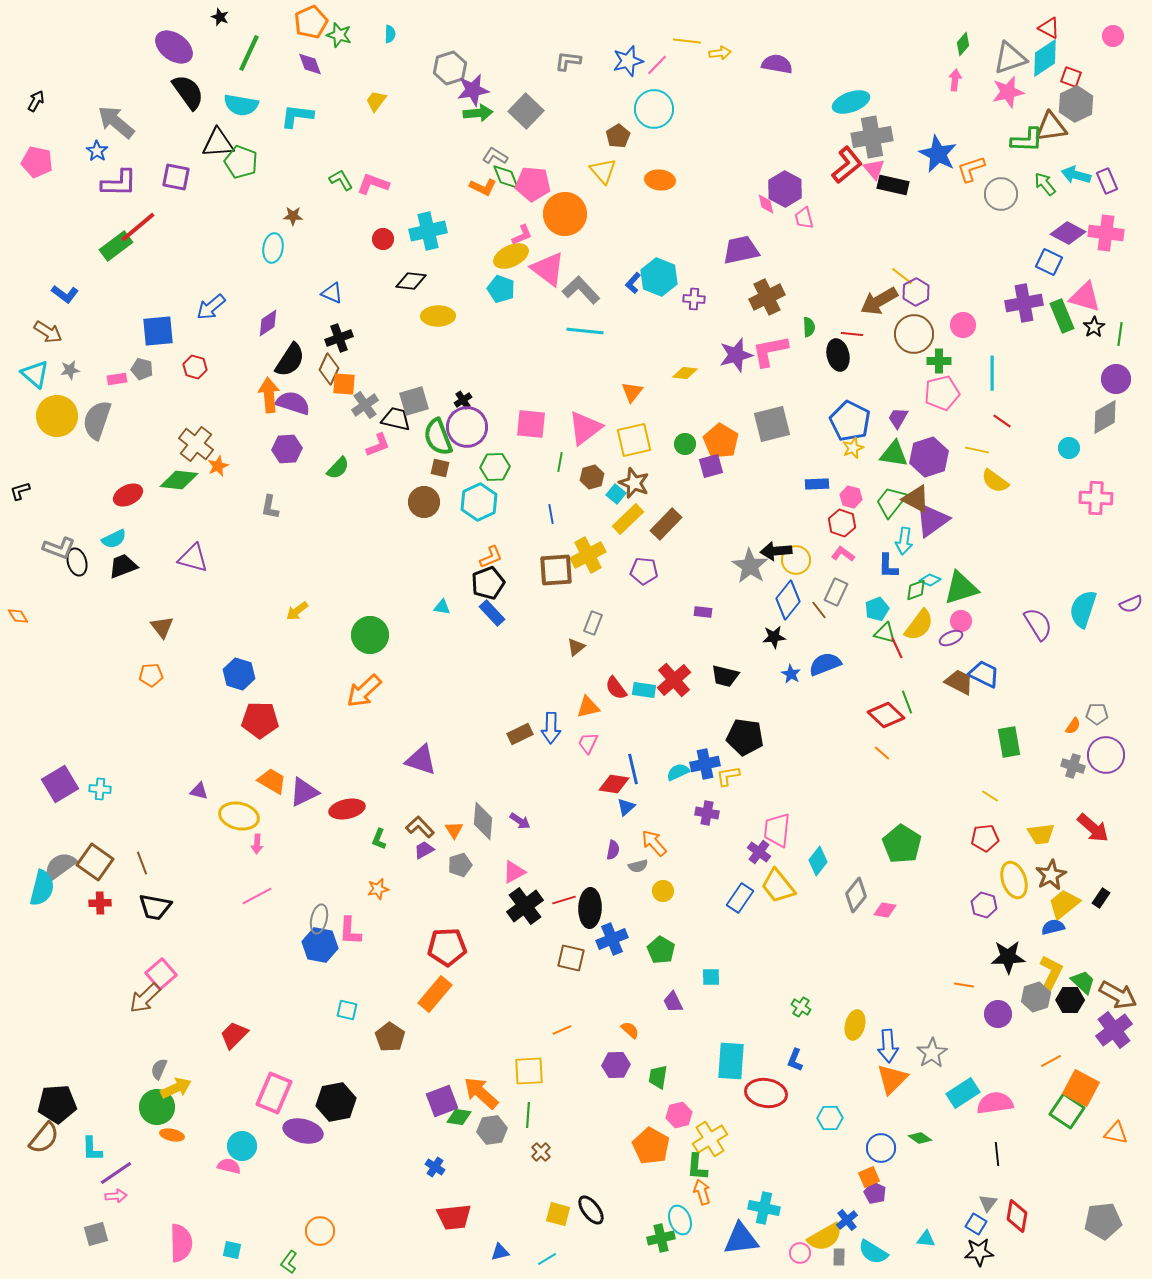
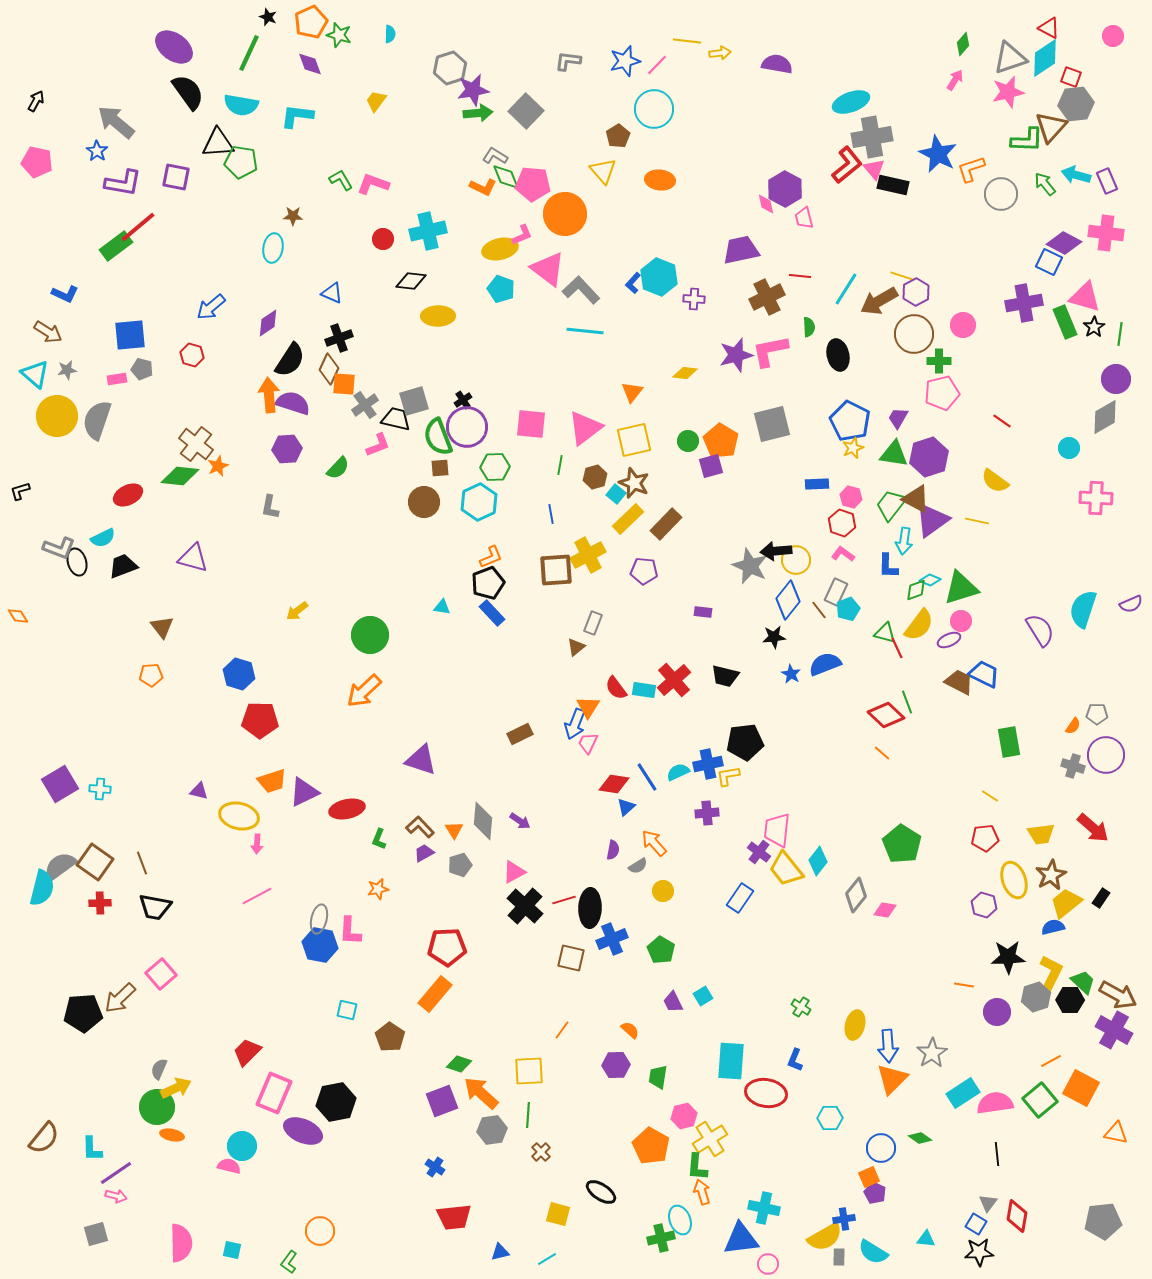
black star at (220, 17): moved 48 px right
blue star at (628, 61): moved 3 px left
pink arrow at (955, 80): rotated 25 degrees clockwise
gray hexagon at (1076, 104): rotated 20 degrees clockwise
brown triangle at (1051, 127): rotated 40 degrees counterclockwise
green pentagon at (241, 162): rotated 12 degrees counterclockwise
purple L-shape at (119, 183): moved 4 px right; rotated 9 degrees clockwise
purple diamond at (1068, 233): moved 4 px left, 10 px down
yellow ellipse at (511, 256): moved 11 px left, 7 px up; rotated 12 degrees clockwise
yellow line at (902, 276): rotated 20 degrees counterclockwise
blue L-shape at (65, 294): rotated 12 degrees counterclockwise
green rectangle at (1062, 316): moved 3 px right, 6 px down
blue square at (158, 331): moved 28 px left, 4 px down
red line at (852, 334): moved 52 px left, 58 px up
red hexagon at (195, 367): moved 3 px left, 12 px up
gray star at (70, 370): moved 3 px left
cyan line at (992, 373): moved 146 px left, 84 px up; rotated 32 degrees clockwise
green circle at (685, 444): moved 3 px right, 3 px up
yellow line at (977, 450): moved 71 px down
green line at (560, 462): moved 3 px down
brown square at (440, 468): rotated 18 degrees counterclockwise
brown hexagon at (592, 477): moved 3 px right
green diamond at (179, 480): moved 1 px right, 4 px up
green trapezoid at (891, 502): moved 3 px down
cyan semicircle at (114, 539): moved 11 px left, 1 px up
gray star at (750, 566): rotated 9 degrees counterclockwise
cyan pentagon at (877, 609): moved 29 px left
purple semicircle at (1038, 624): moved 2 px right, 6 px down
purple ellipse at (951, 638): moved 2 px left, 2 px down
orange triangle at (588, 707): rotated 45 degrees counterclockwise
blue arrow at (551, 728): moved 24 px right, 4 px up; rotated 20 degrees clockwise
black pentagon at (745, 737): moved 5 px down; rotated 15 degrees counterclockwise
blue cross at (705, 764): moved 3 px right
blue line at (633, 769): moved 14 px right, 8 px down; rotated 20 degrees counterclockwise
orange trapezoid at (272, 781): rotated 132 degrees clockwise
purple cross at (707, 813): rotated 15 degrees counterclockwise
purple trapezoid at (424, 850): moved 3 px down
gray semicircle at (638, 866): rotated 18 degrees counterclockwise
yellow trapezoid at (778, 886): moved 8 px right, 17 px up
yellow trapezoid at (1064, 904): moved 2 px right, 1 px up
black cross at (525, 906): rotated 12 degrees counterclockwise
cyan square at (711, 977): moved 8 px left, 19 px down; rotated 30 degrees counterclockwise
brown arrow at (145, 998): moved 25 px left
purple circle at (998, 1014): moved 1 px left, 2 px up
orange line at (562, 1030): rotated 30 degrees counterclockwise
purple cross at (1114, 1030): rotated 24 degrees counterclockwise
red trapezoid at (234, 1035): moved 13 px right, 17 px down
black pentagon at (57, 1104): moved 26 px right, 91 px up
green square at (1067, 1111): moved 27 px left, 11 px up; rotated 16 degrees clockwise
pink hexagon at (679, 1115): moved 5 px right, 1 px down
green diamond at (459, 1117): moved 53 px up; rotated 10 degrees clockwise
purple ellipse at (303, 1131): rotated 9 degrees clockwise
pink arrow at (116, 1196): rotated 20 degrees clockwise
black ellipse at (591, 1210): moved 10 px right, 18 px up; rotated 20 degrees counterclockwise
blue cross at (847, 1220): moved 3 px left, 1 px up; rotated 30 degrees clockwise
pink circle at (800, 1253): moved 32 px left, 11 px down
